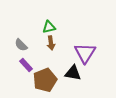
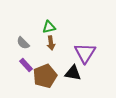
gray semicircle: moved 2 px right, 2 px up
brown pentagon: moved 4 px up
